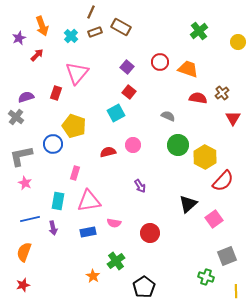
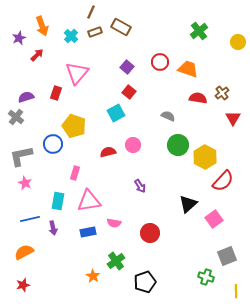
orange semicircle at (24, 252): rotated 42 degrees clockwise
black pentagon at (144, 287): moved 1 px right, 5 px up; rotated 15 degrees clockwise
